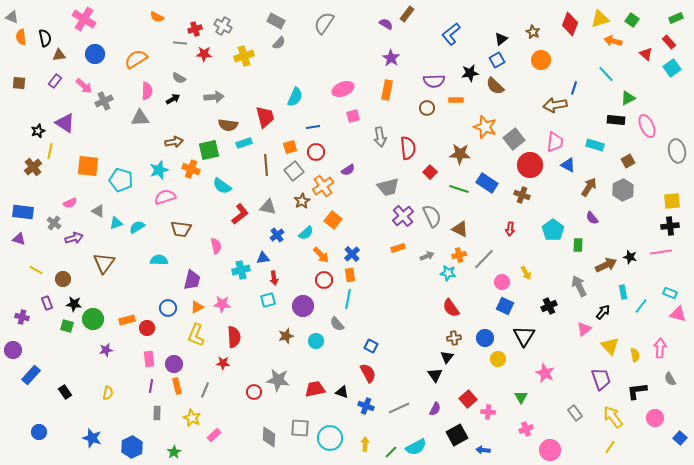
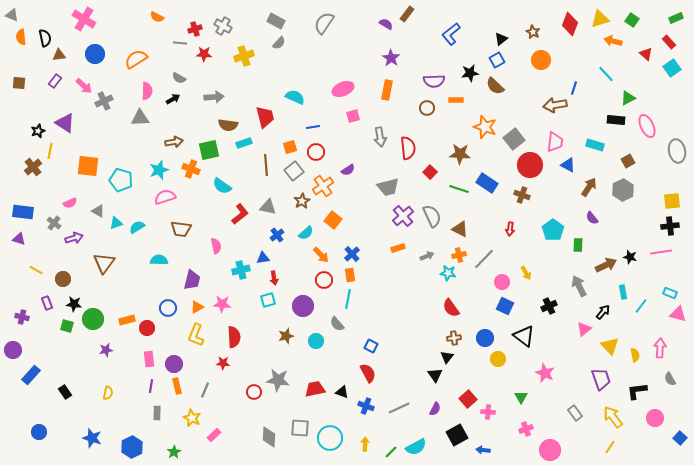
gray triangle at (12, 17): moved 2 px up
cyan semicircle at (295, 97): rotated 90 degrees counterclockwise
black triangle at (524, 336): rotated 25 degrees counterclockwise
